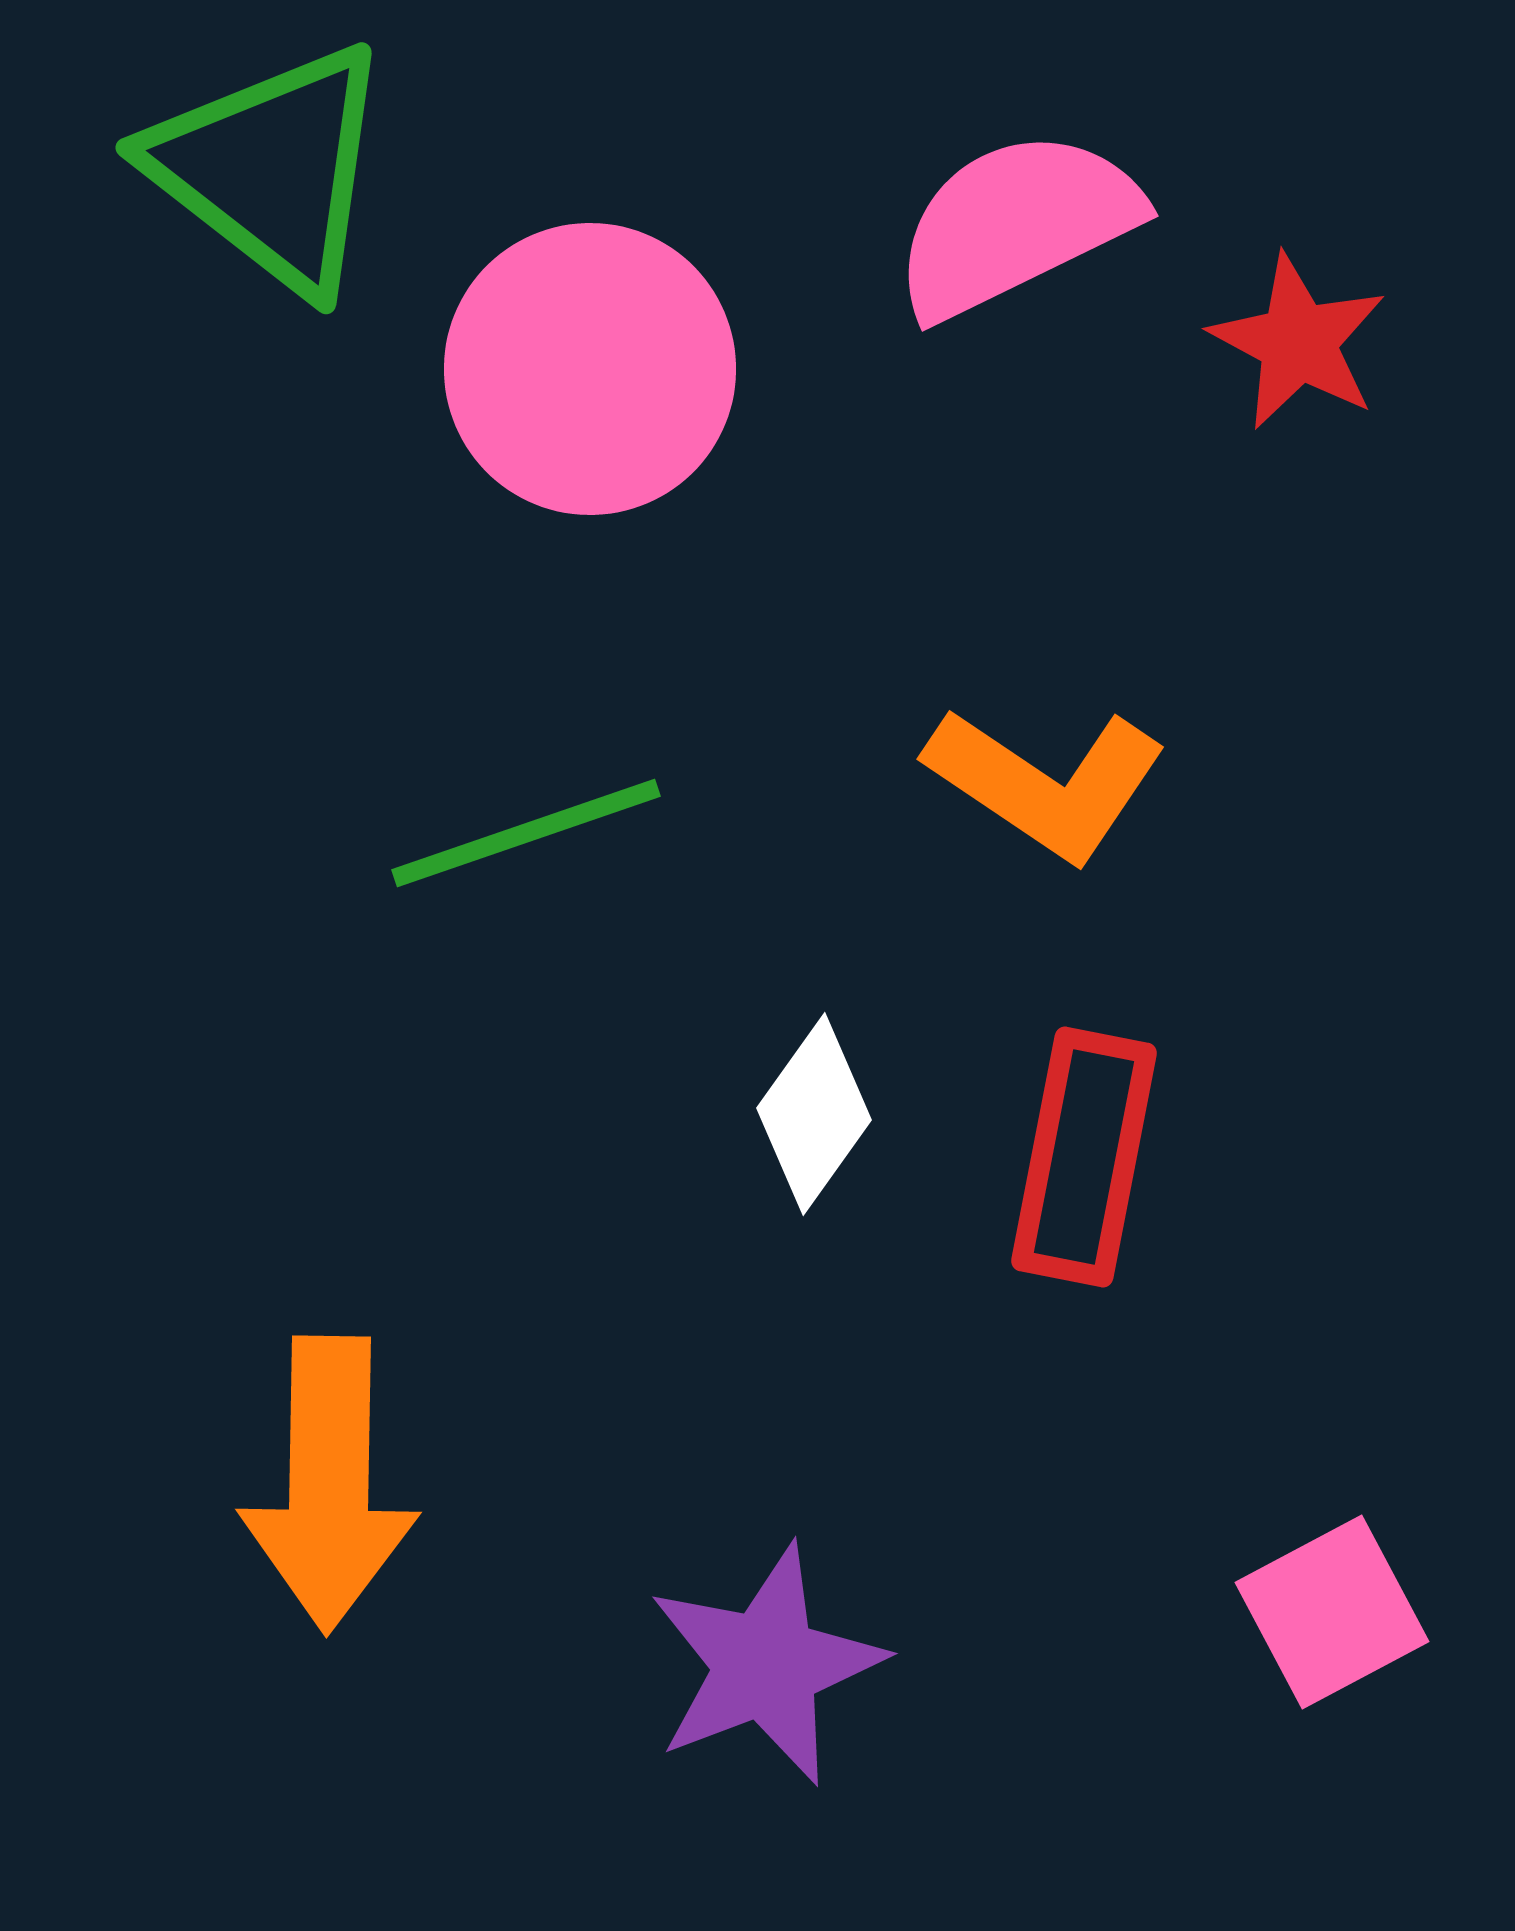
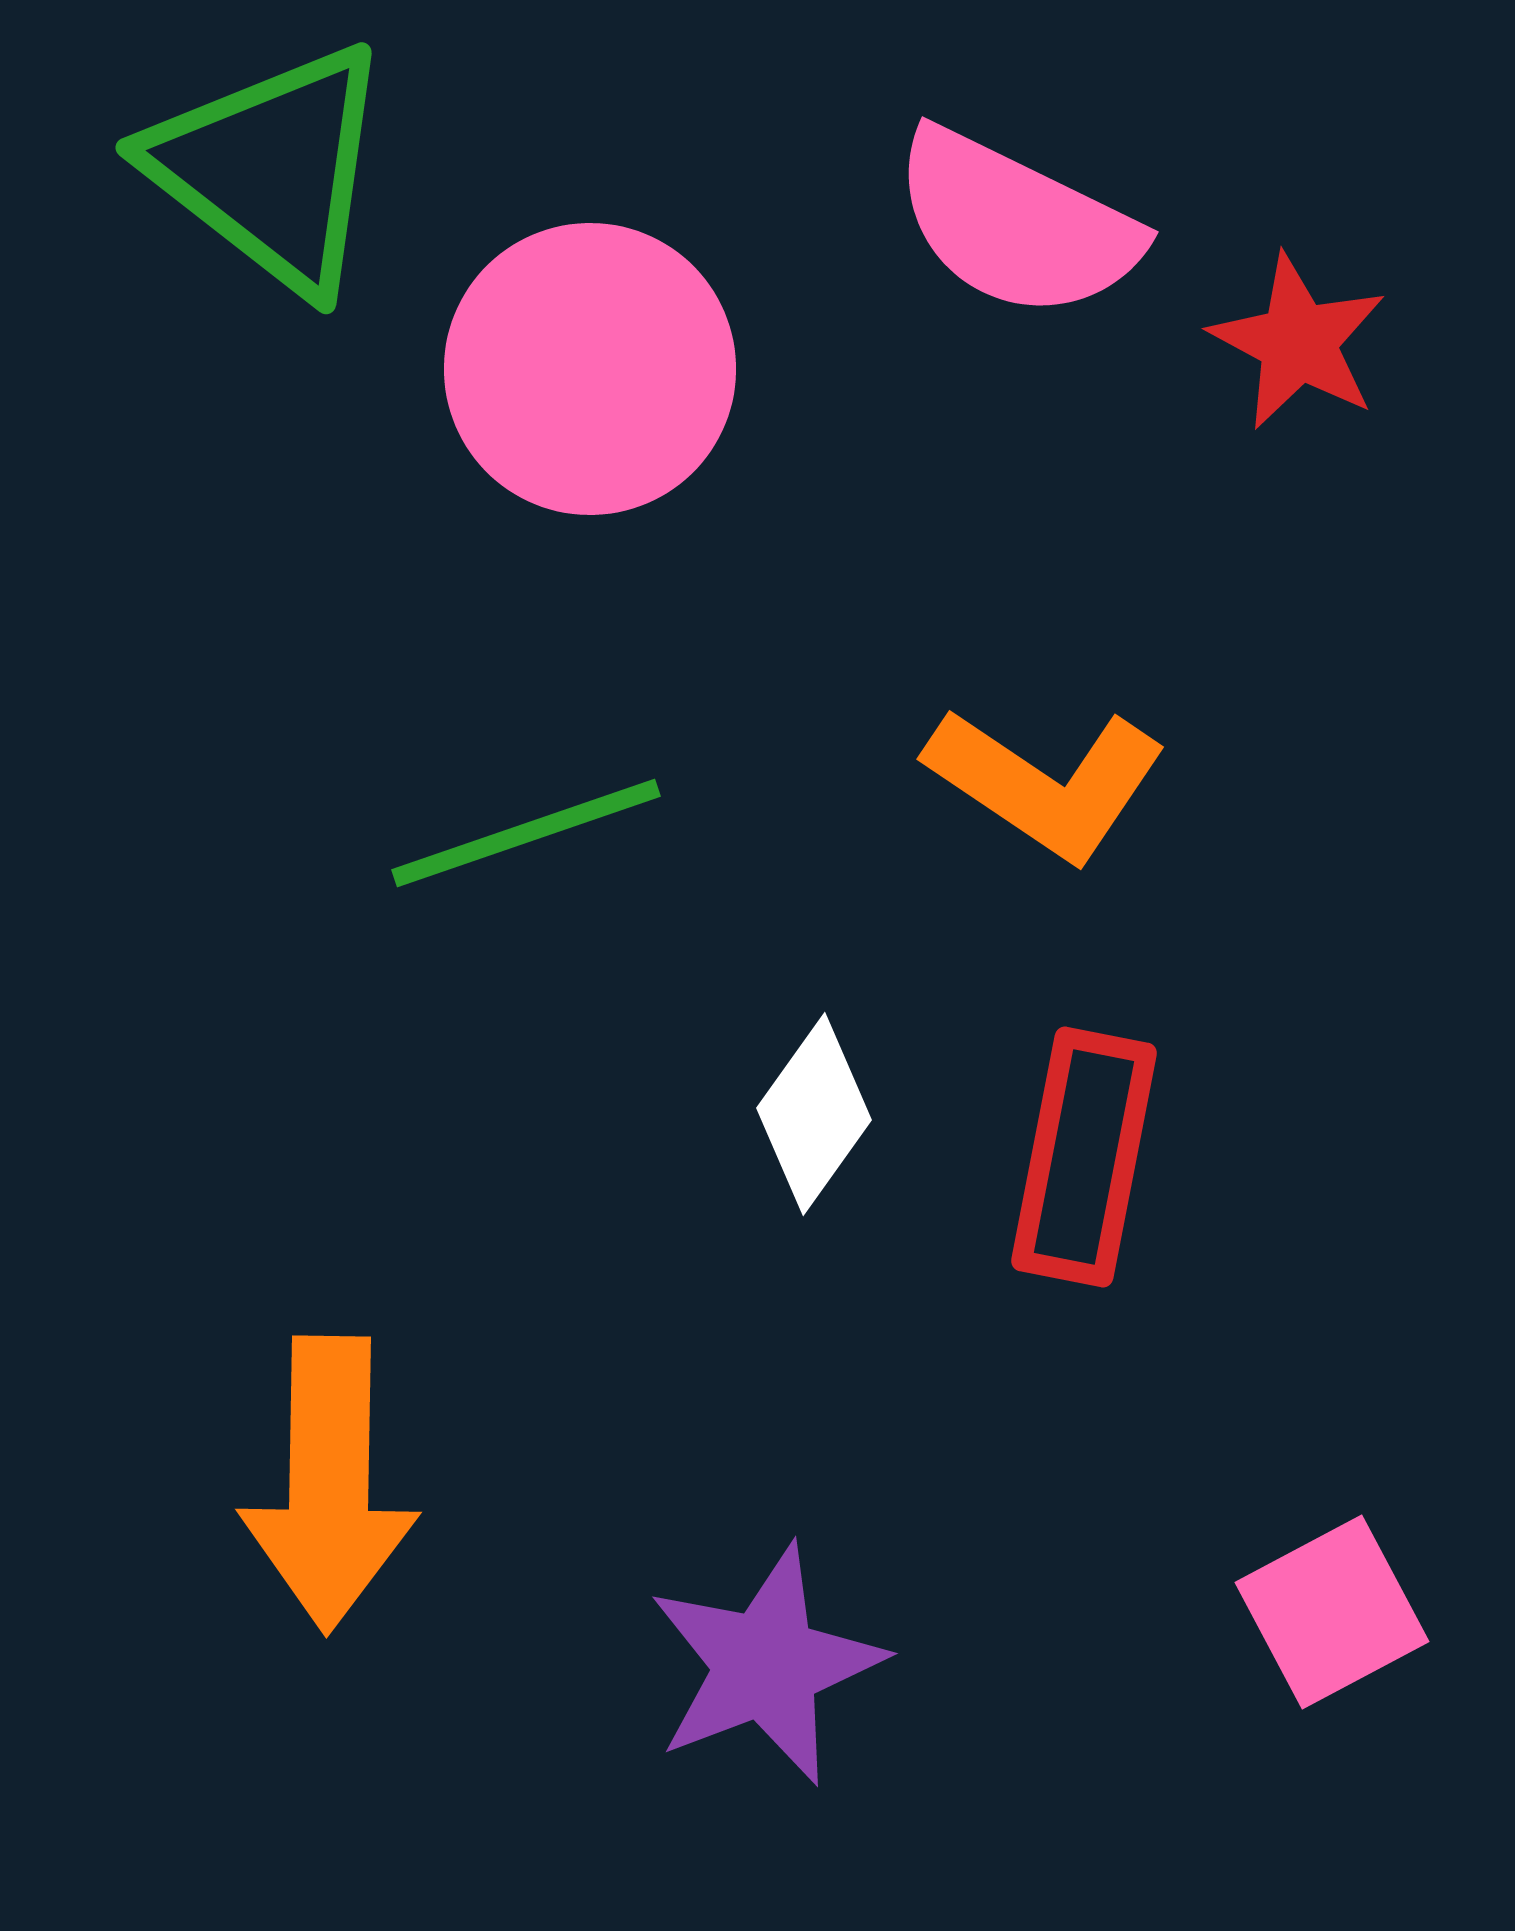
pink semicircle: rotated 128 degrees counterclockwise
